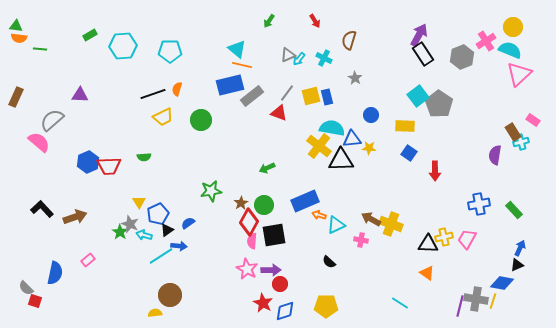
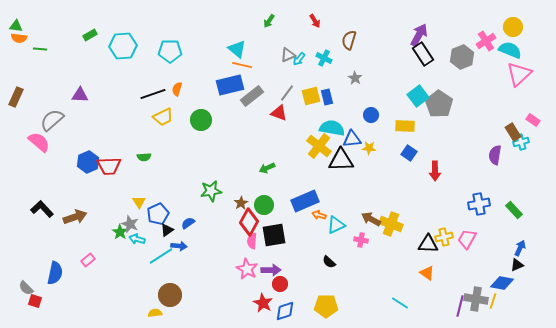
cyan arrow at (144, 235): moved 7 px left, 4 px down
